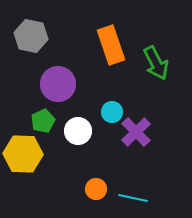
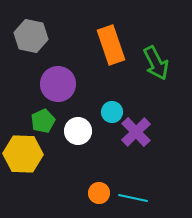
orange circle: moved 3 px right, 4 px down
